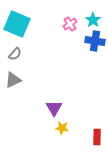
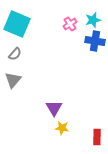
cyan star: rotated 21 degrees clockwise
gray triangle: rotated 24 degrees counterclockwise
